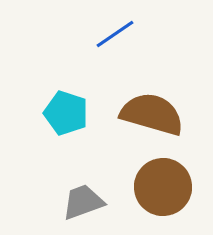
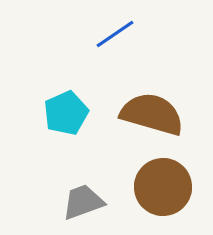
cyan pentagon: rotated 30 degrees clockwise
